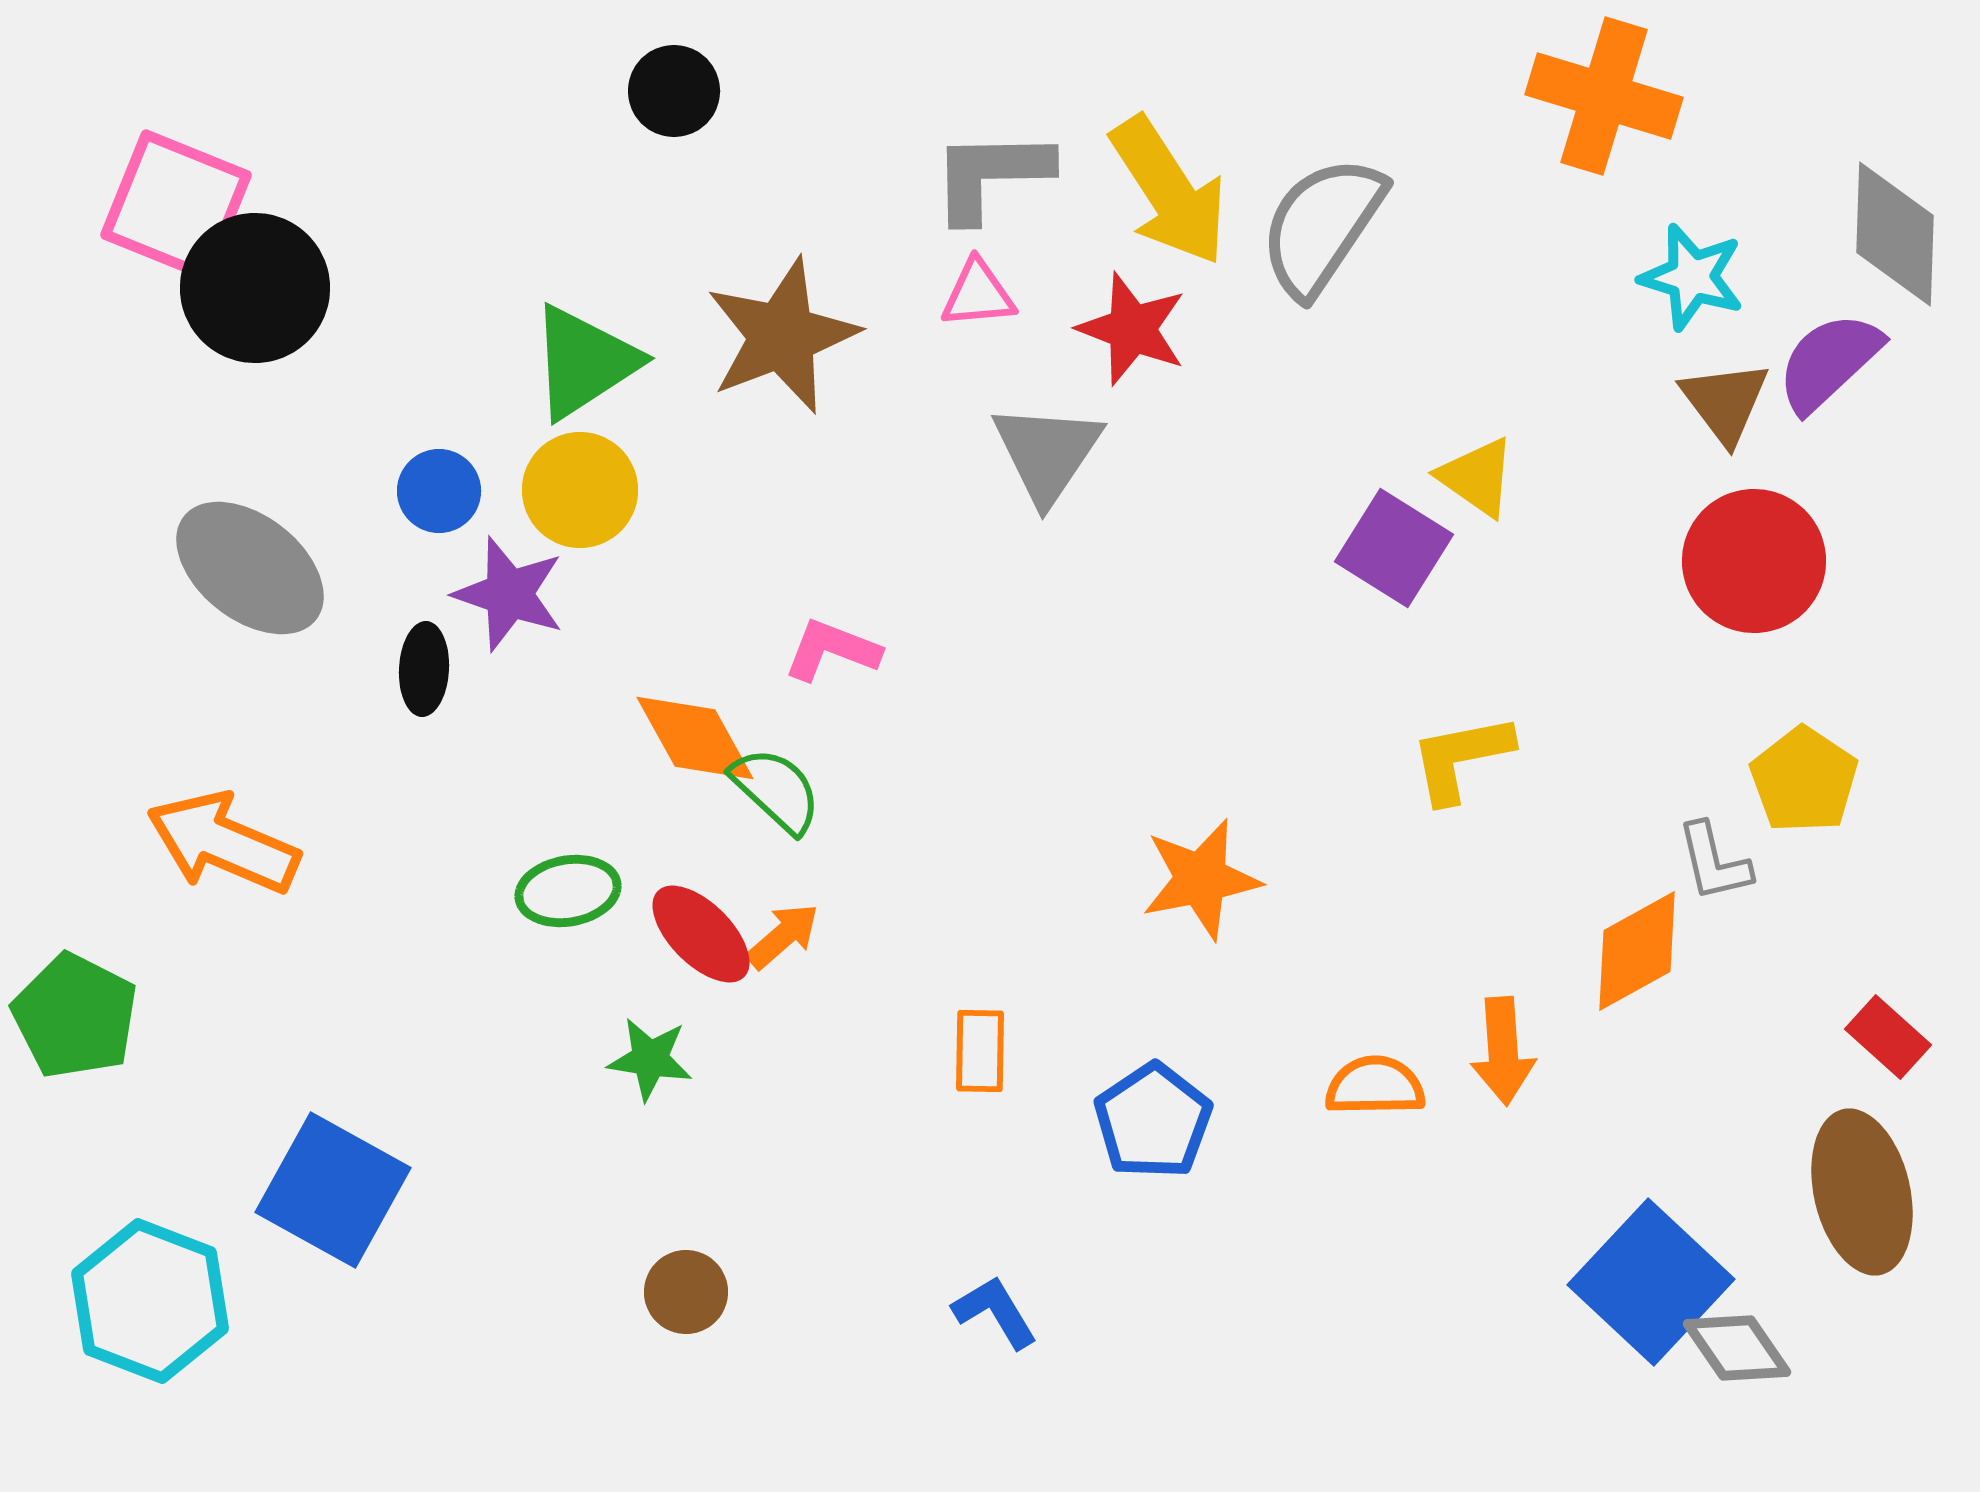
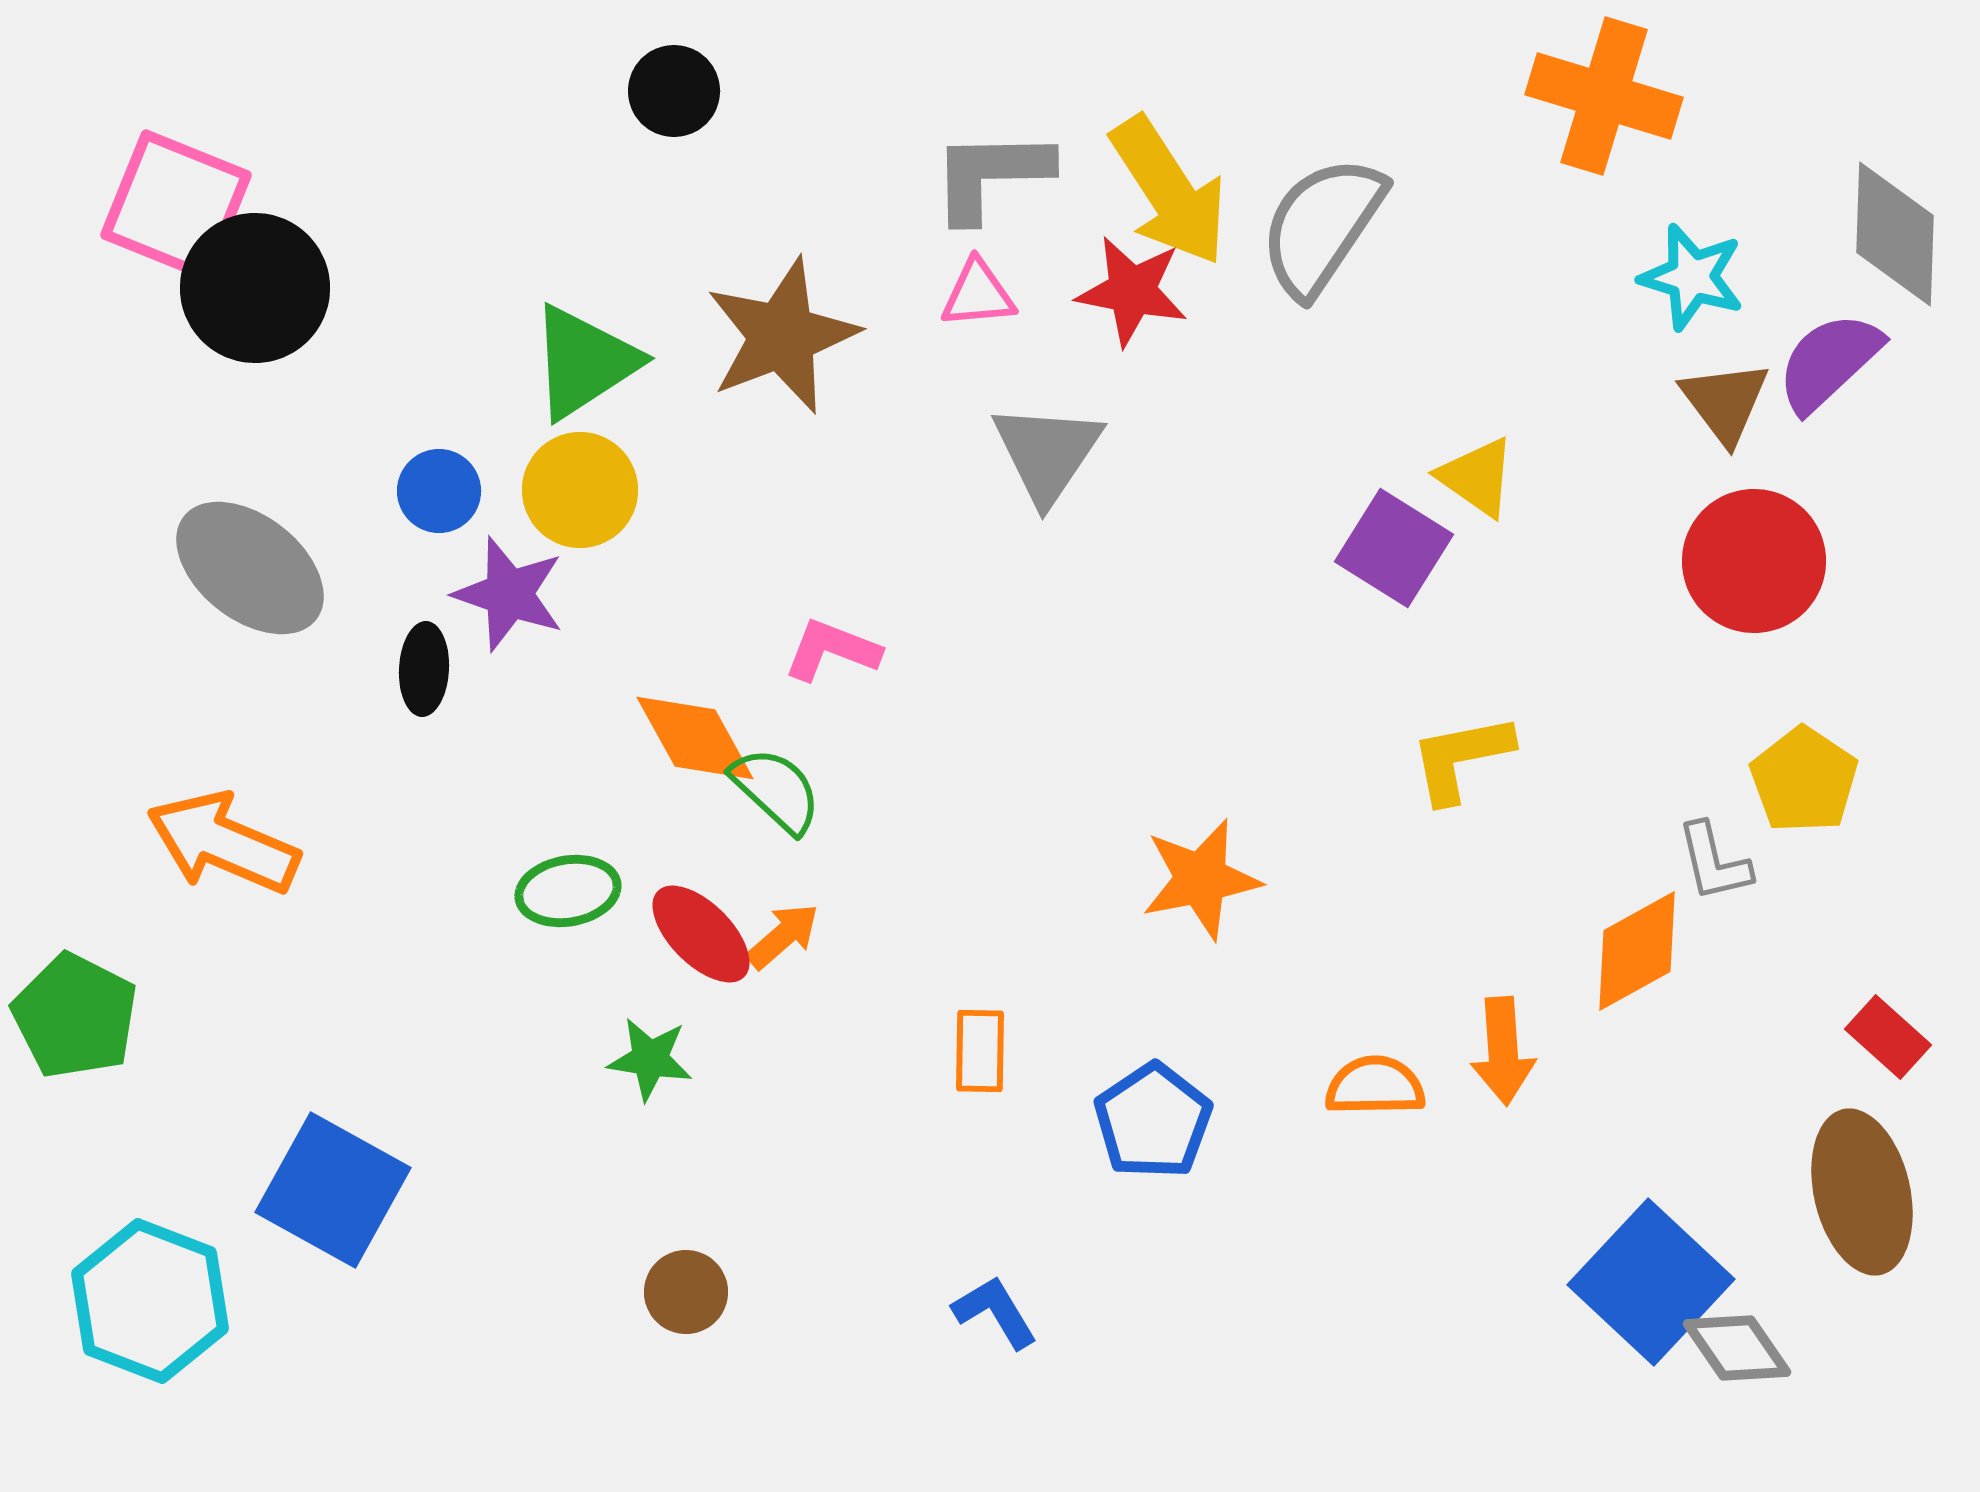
red star at (1132, 329): moved 38 px up; rotated 10 degrees counterclockwise
